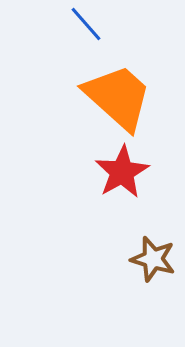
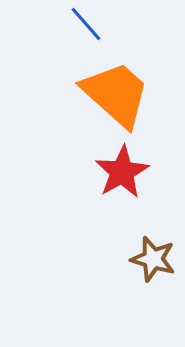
orange trapezoid: moved 2 px left, 3 px up
